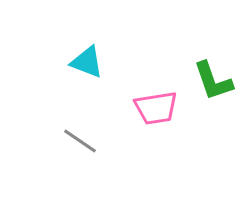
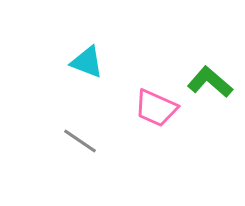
green L-shape: moved 3 px left, 1 px down; rotated 150 degrees clockwise
pink trapezoid: rotated 33 degrees clockwise
